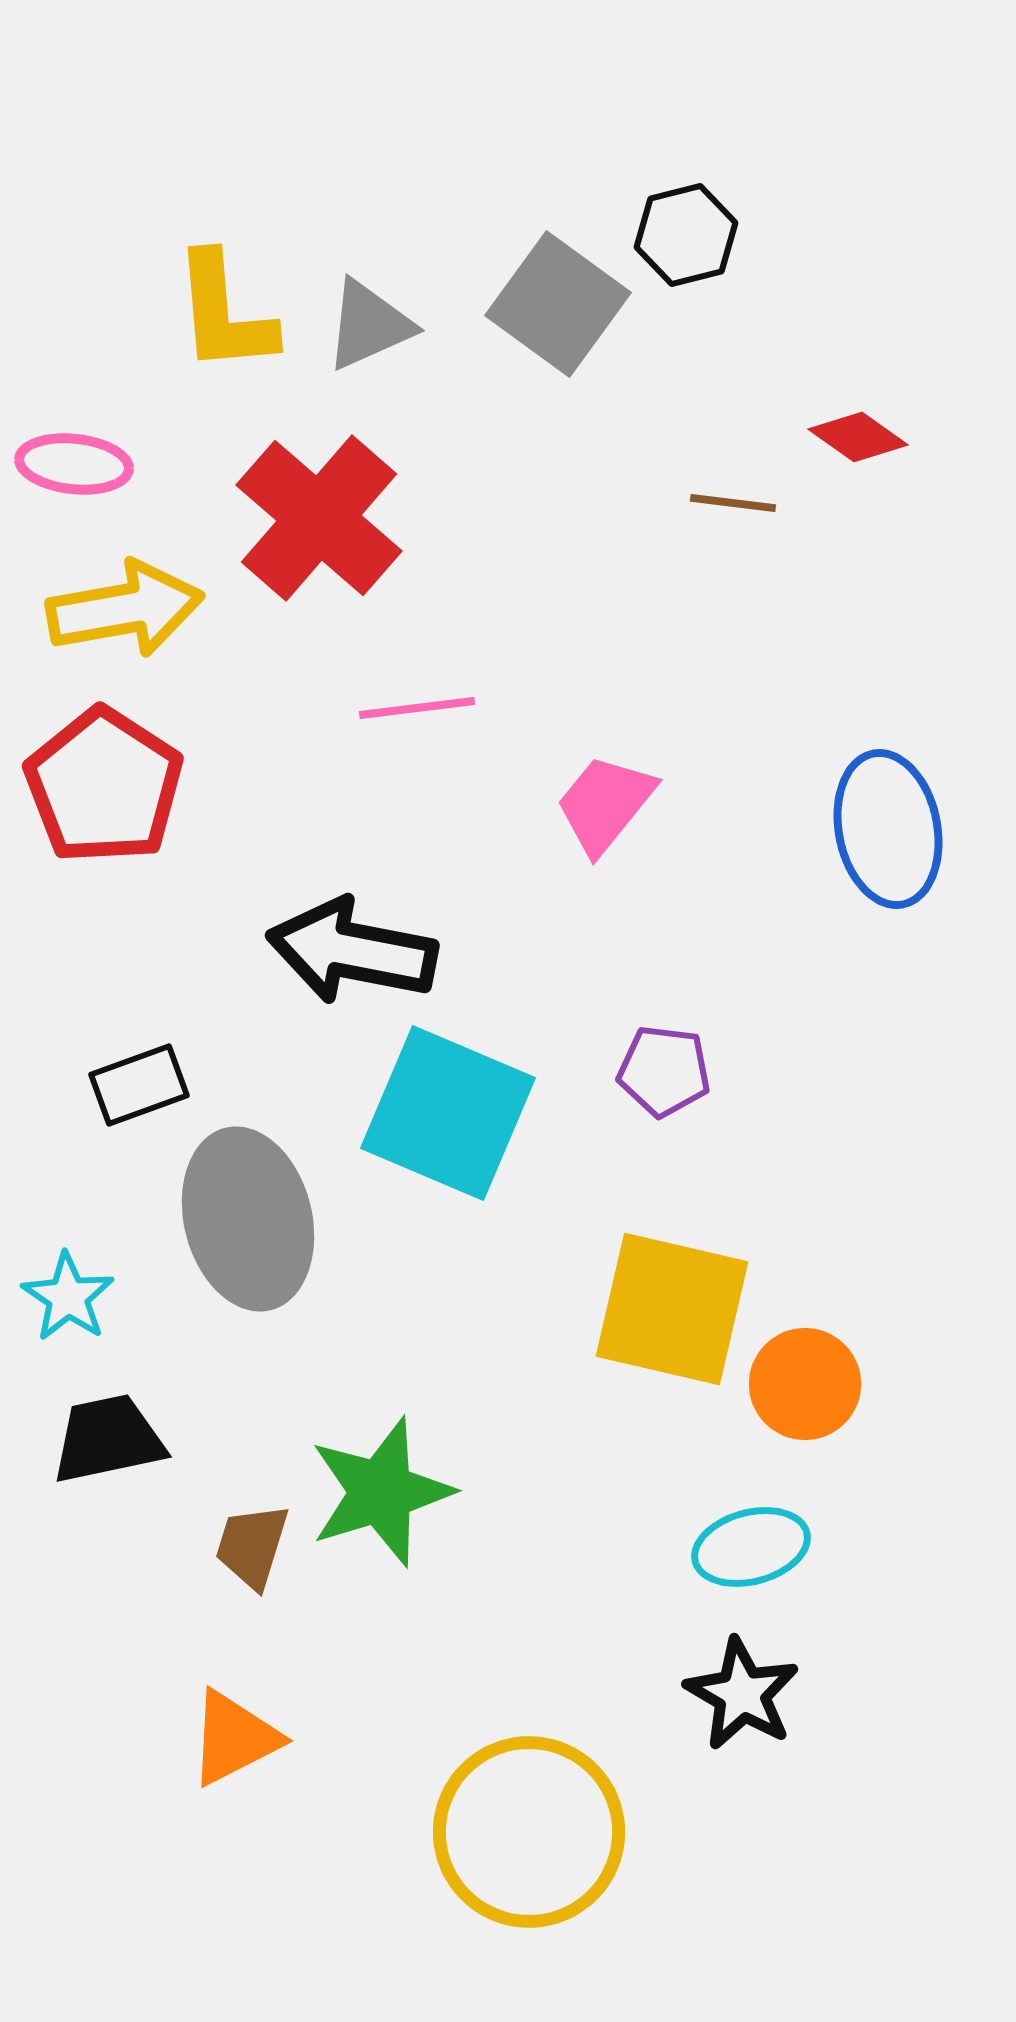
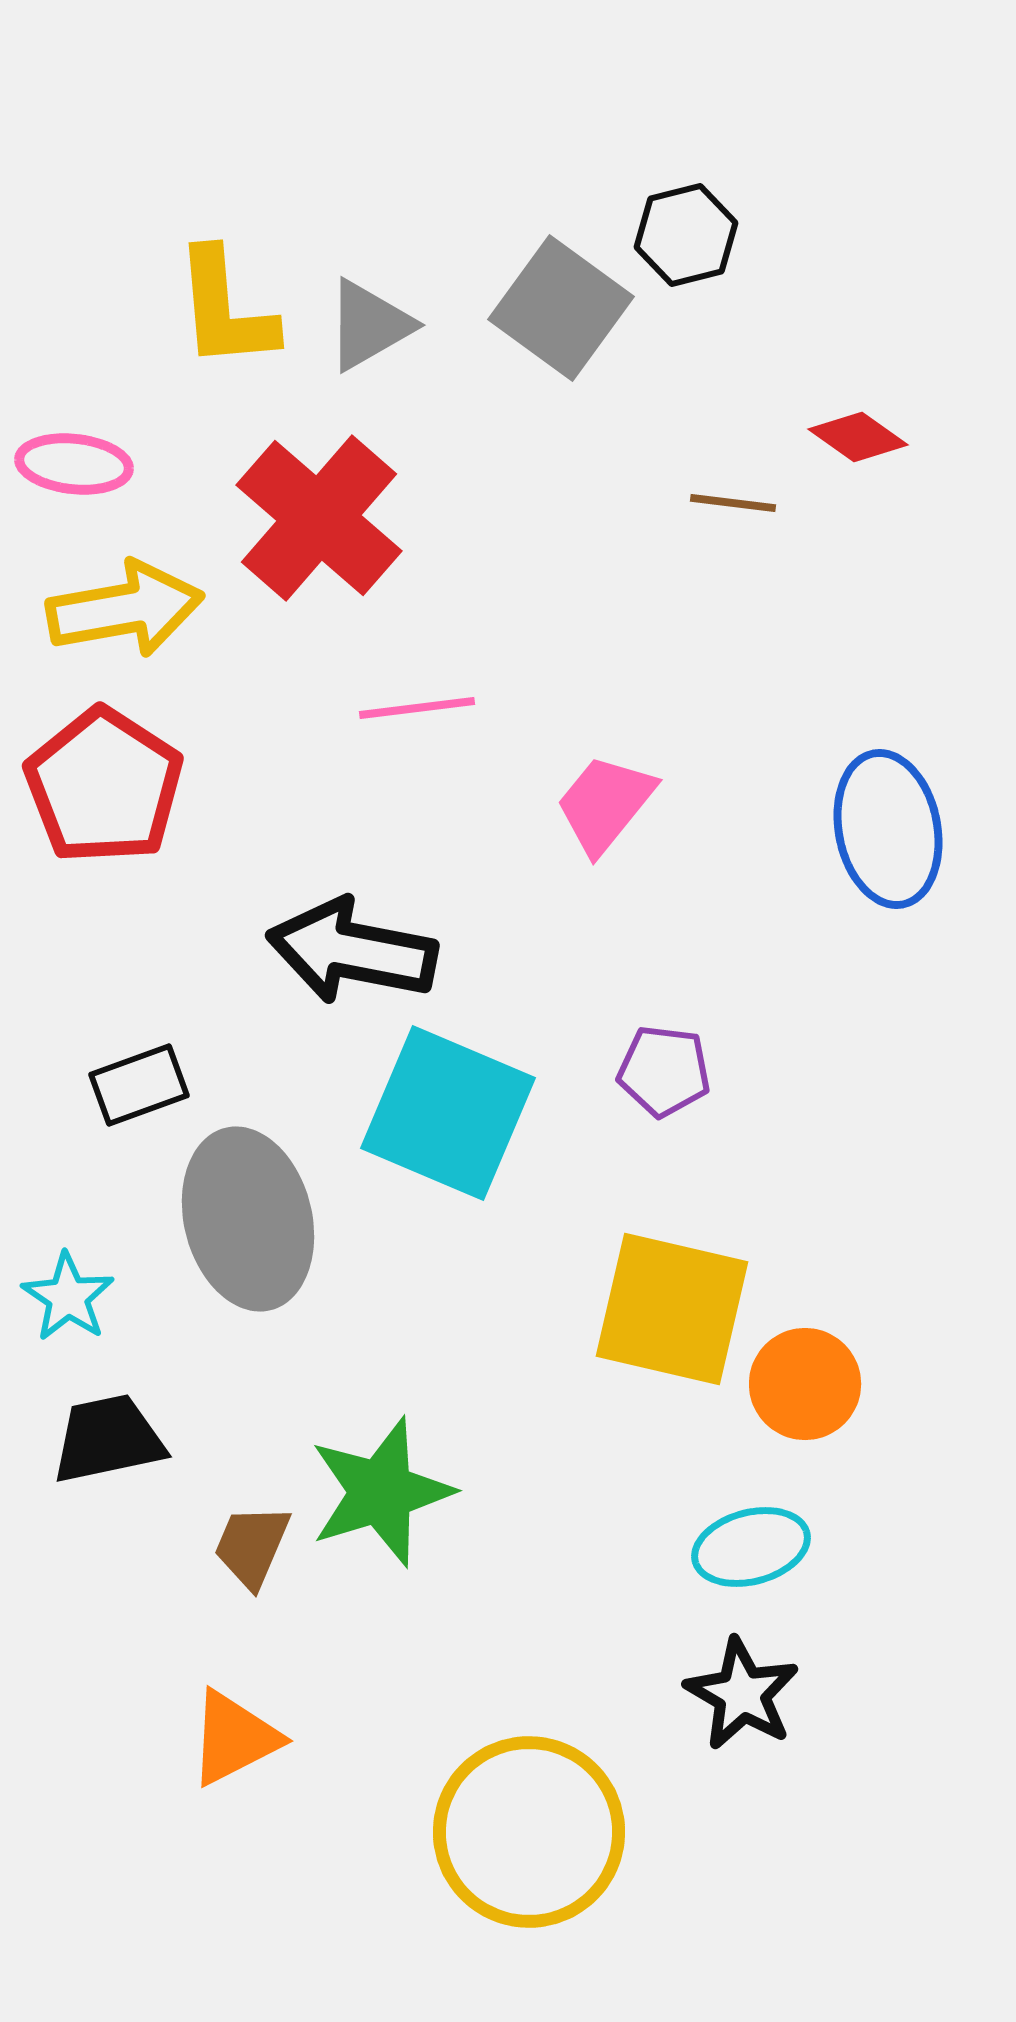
gray square: moved 3 px right, 4 px down
yellow L-shape: moved 1 px right, 4 px up
gray triangle: rotated 6 degrees counterclockwise
brown trapezoid: rotated 6 degrees clockwise
